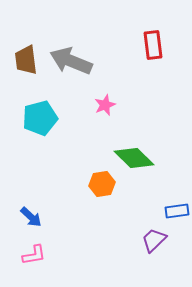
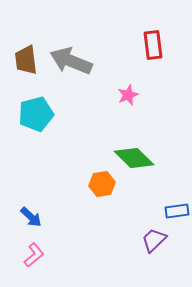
pink star: moved 23 px right, 10 px up
cyan pentagon: moved 4 px left, 4 px up
pink L-shape: rotated 30 degrees counterclockwise
